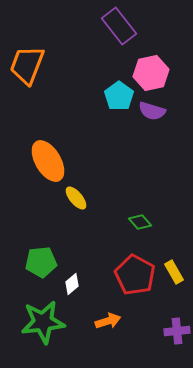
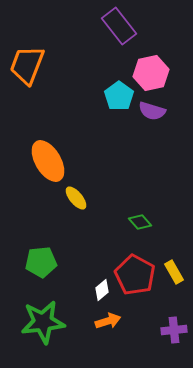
white diamond: moved 30 px right, 6 px down
purple cross: moved 3 px left, 1 px up
